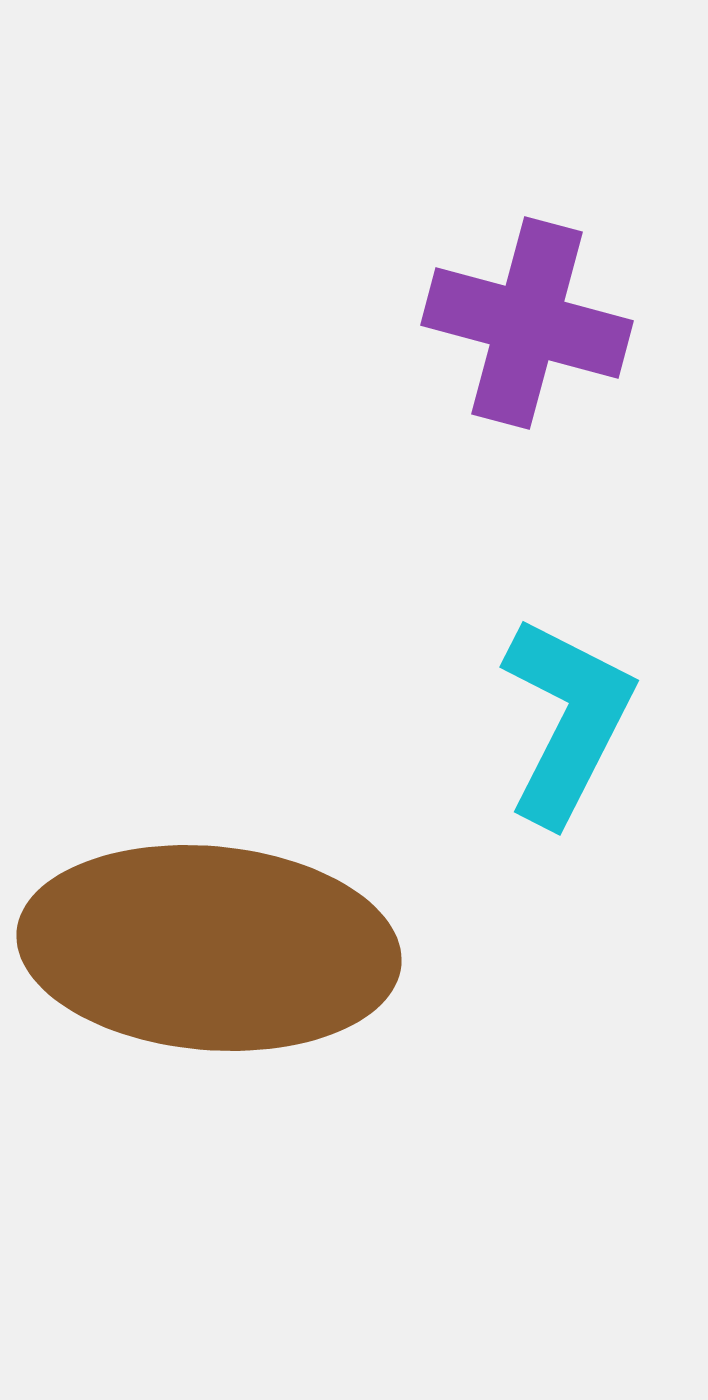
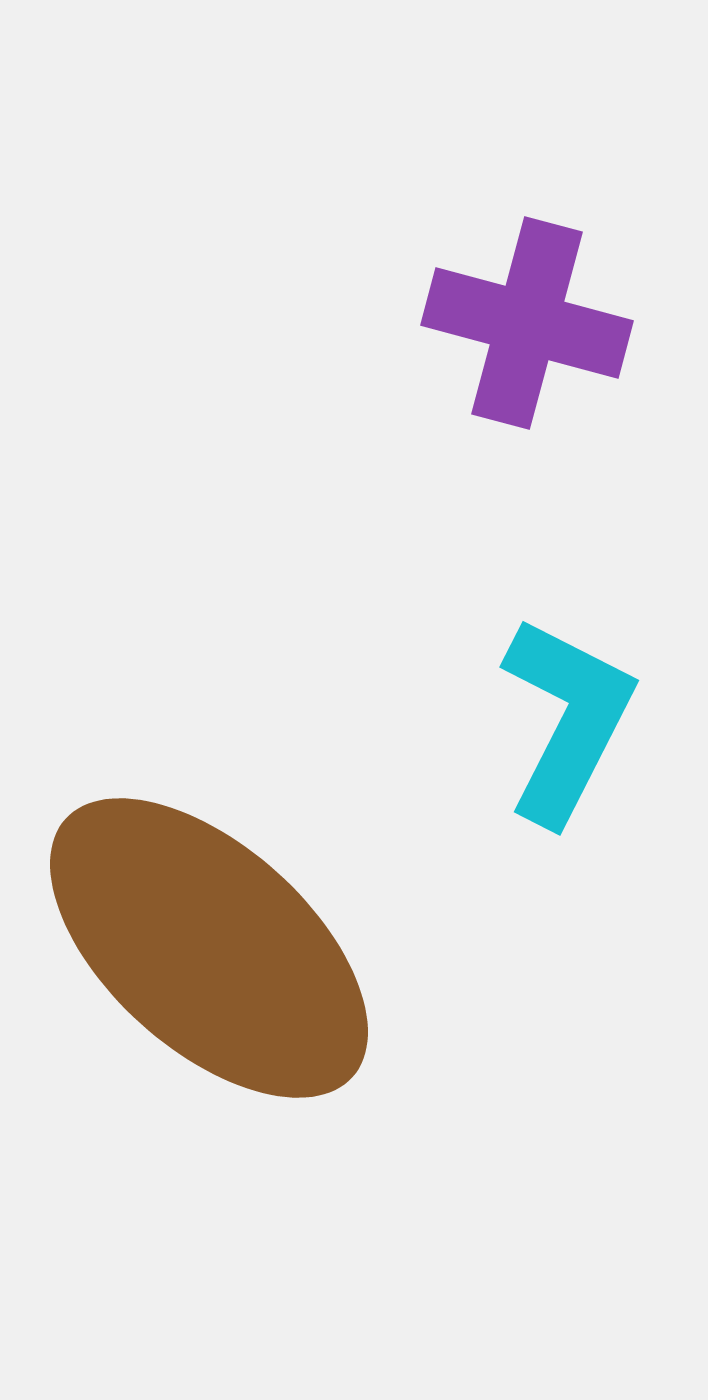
brown ellipse: rotated 37 degrees clockwise
